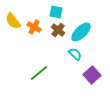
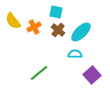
orange cross: rotated 32 degrees clockwise
cyan semicircle: rotated 40 degrees counterclockwise
